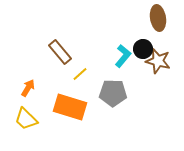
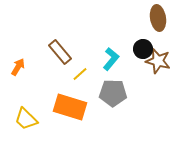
cyan L-shape: moved 12 px left, 3 px down
orange arrow: moved 10 px left, 21 px up
